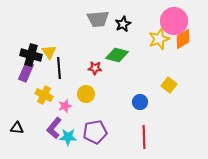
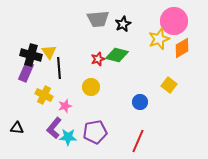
orange diamond: moved 1 px left, 9 px down
red star: moved 3 px right, 9 px up; rotated 24 degrees counterclockwise
yellow circle: moved 5 px right, 7 px up
red line: moved 6 px left, 4 px down; rotated 25 degrees clockwise
